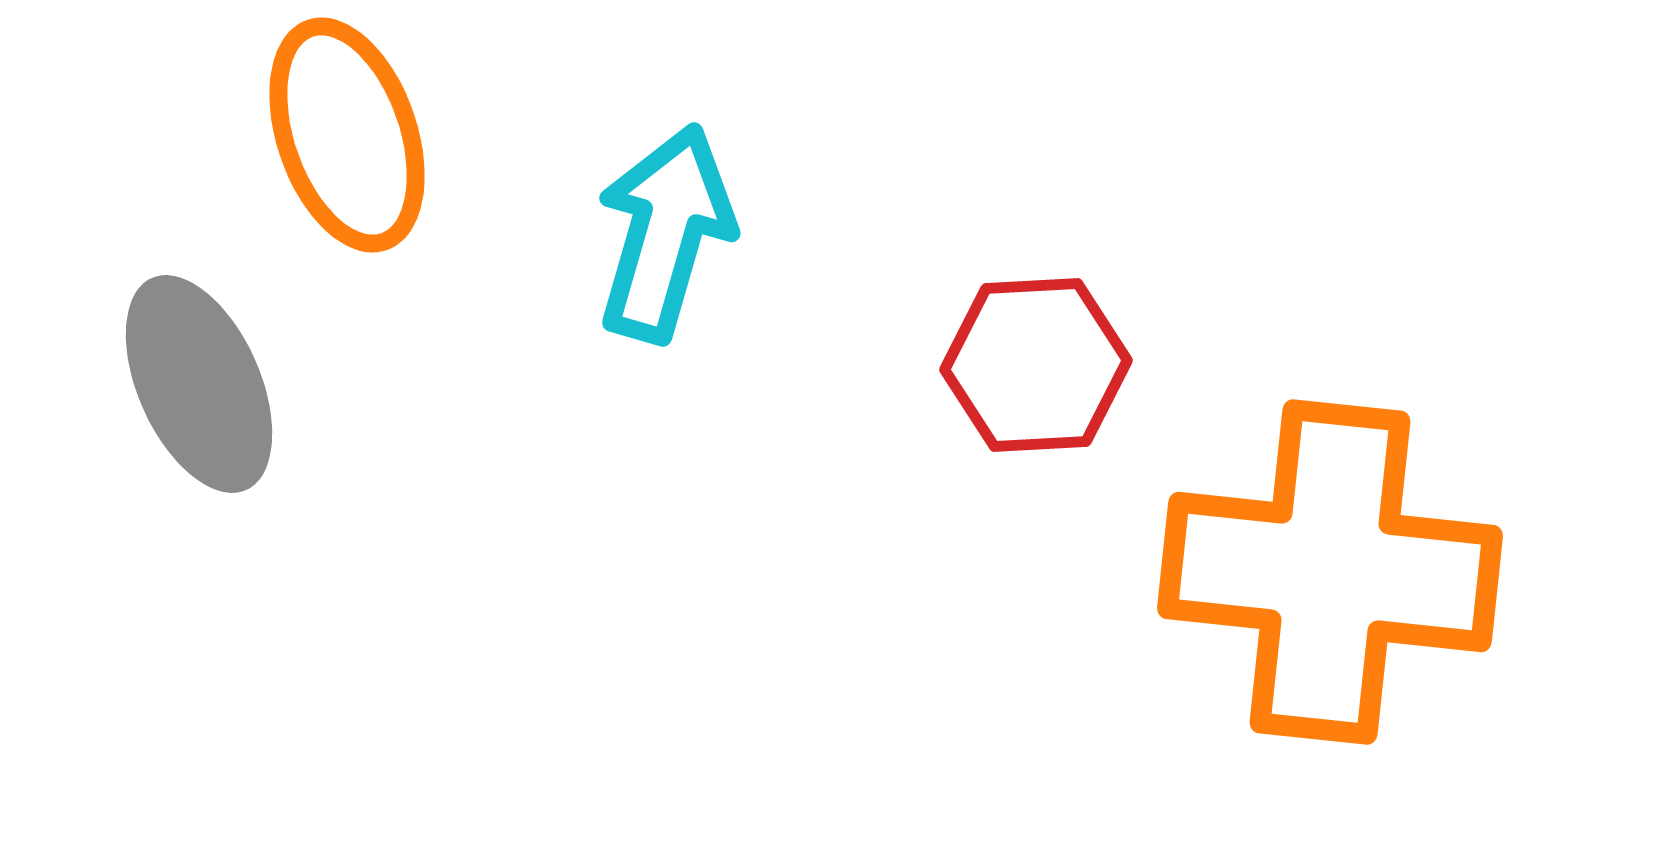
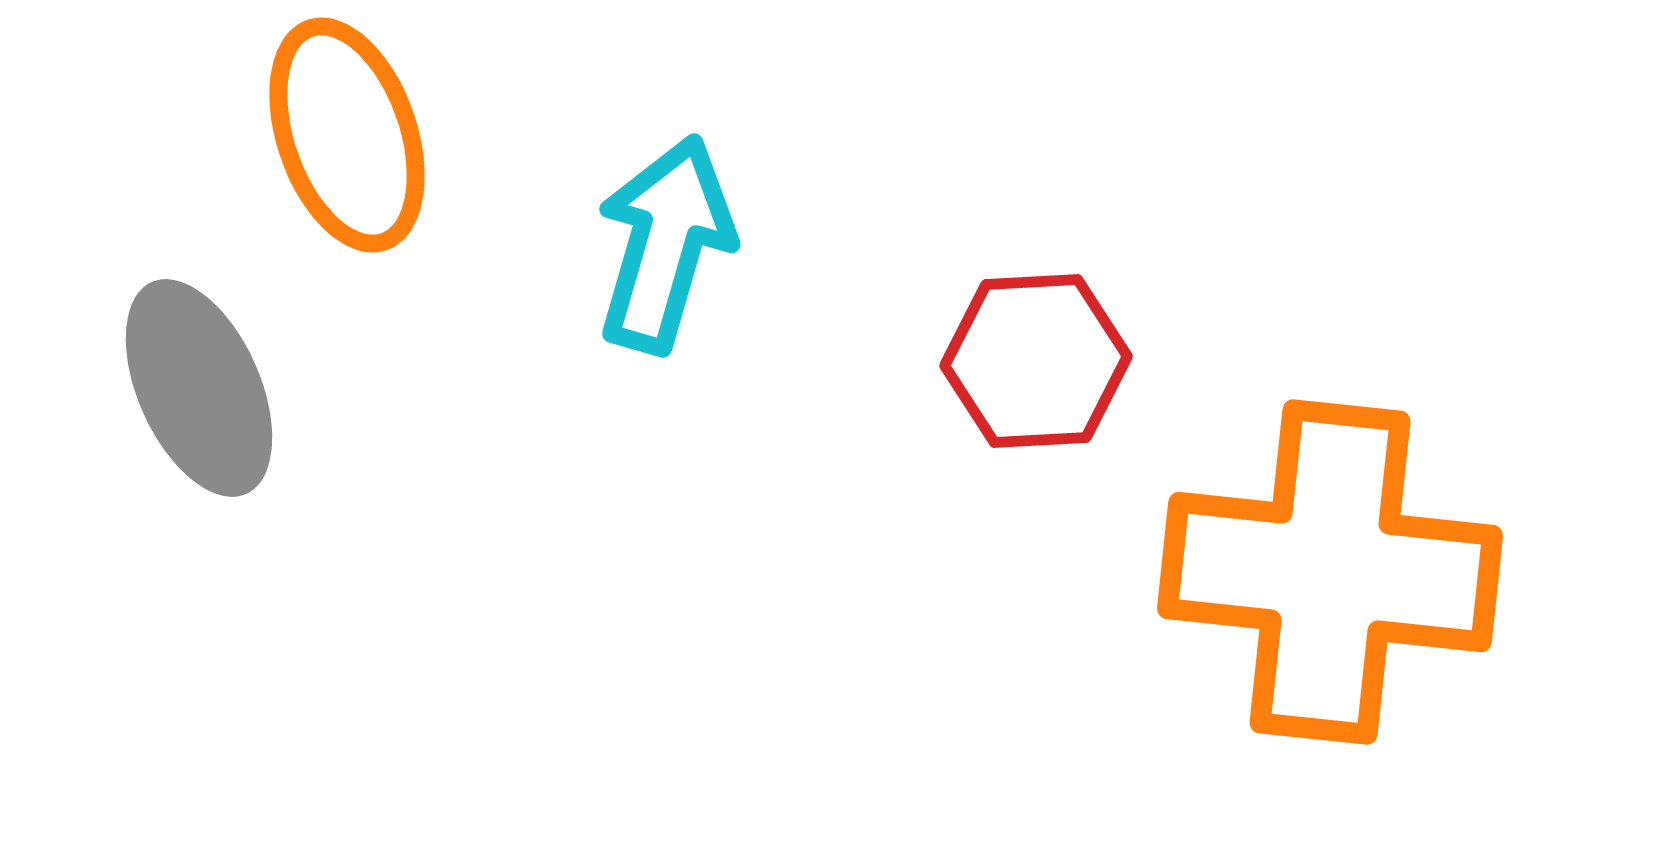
cyan arrow: moved 11 px down
red hexagon: moved 4 px up
gray ellipse: moved 4 px down
